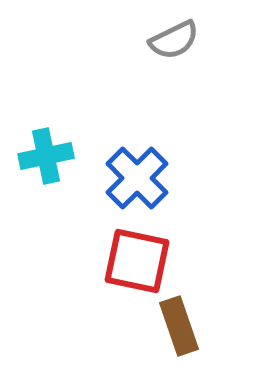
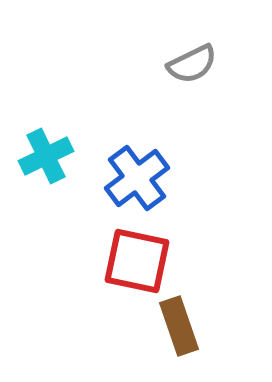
gray semicircle: moved 18 px right, 24 px down
cyan cross: rotated 14 degrees counterclockwise
blue cross: rotated 8 degrees clockwise
